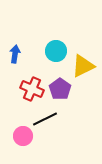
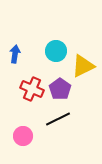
black line: moved 13 px right
